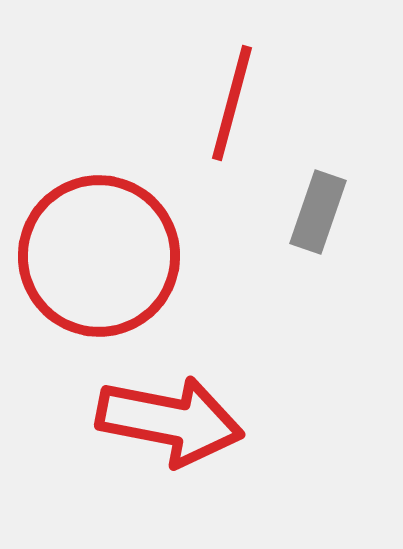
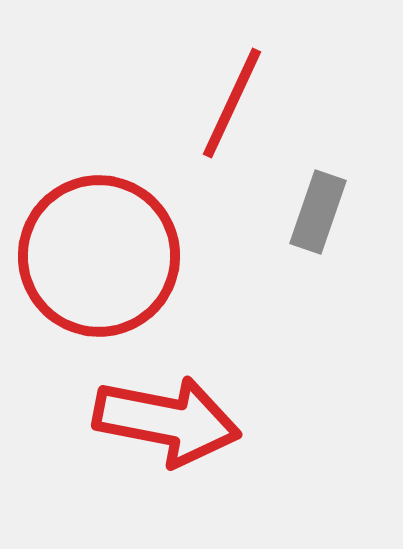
red line: rotated 10 degrees clockwise
red arrow: moved 3 px left
